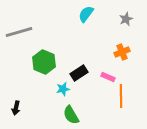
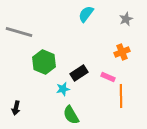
gray line: rotated 32 degrees clockwise
